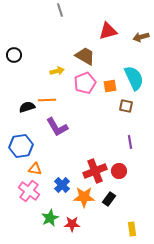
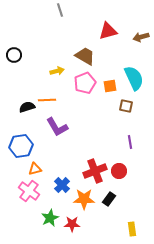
orange triangle: rotated 24 degrees counterclockwise
orange star: moved 2 px down
